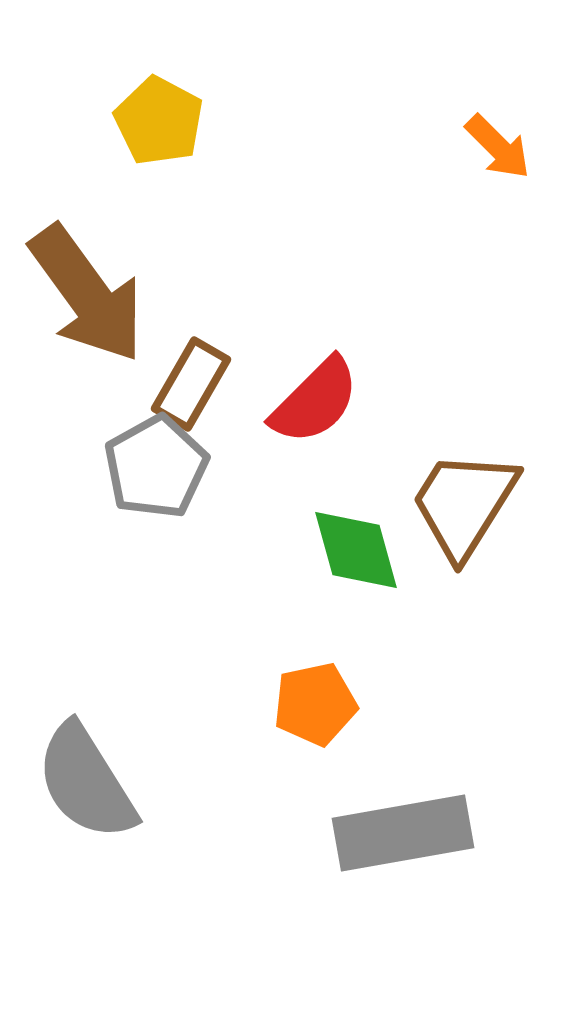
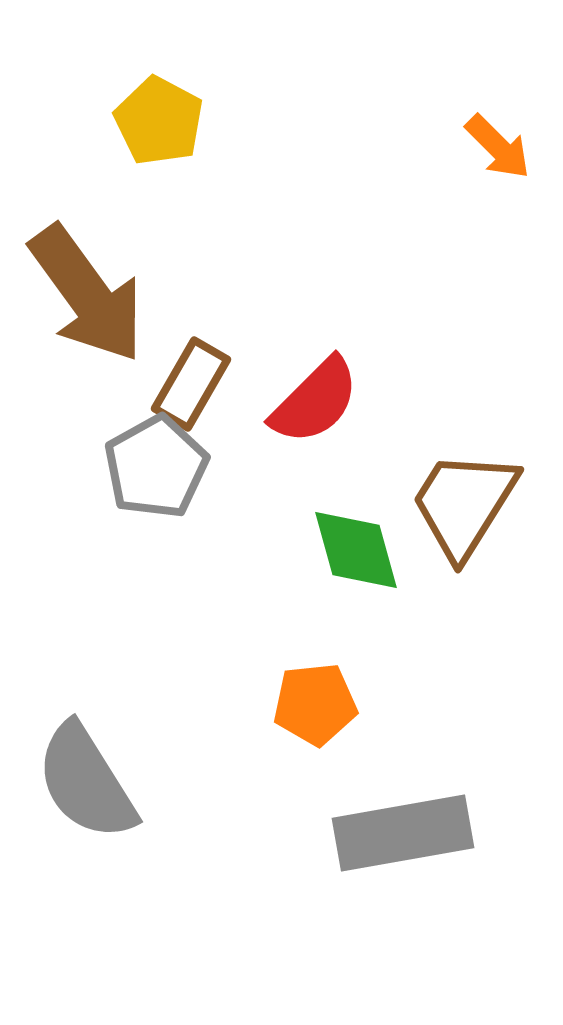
orange pentagon: rotated 6 degrees clockwise
